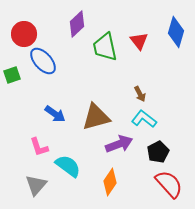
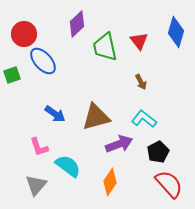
brown arrow: moved 1 px right, 12 px up
